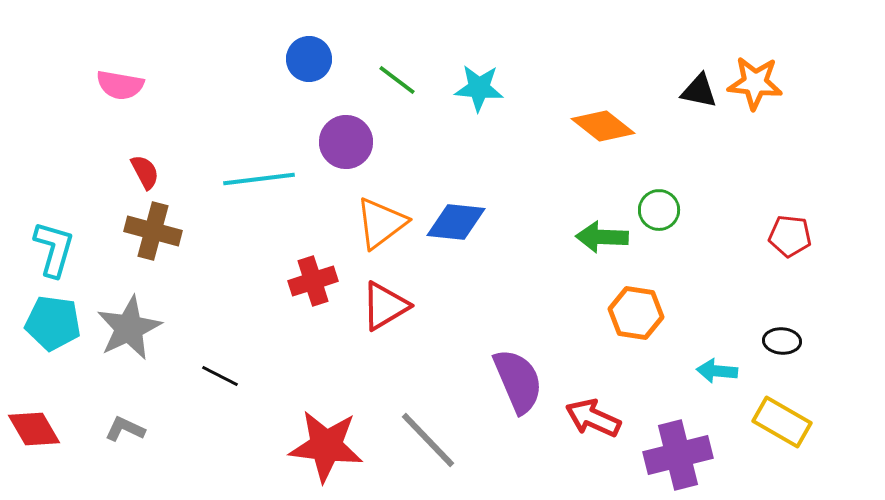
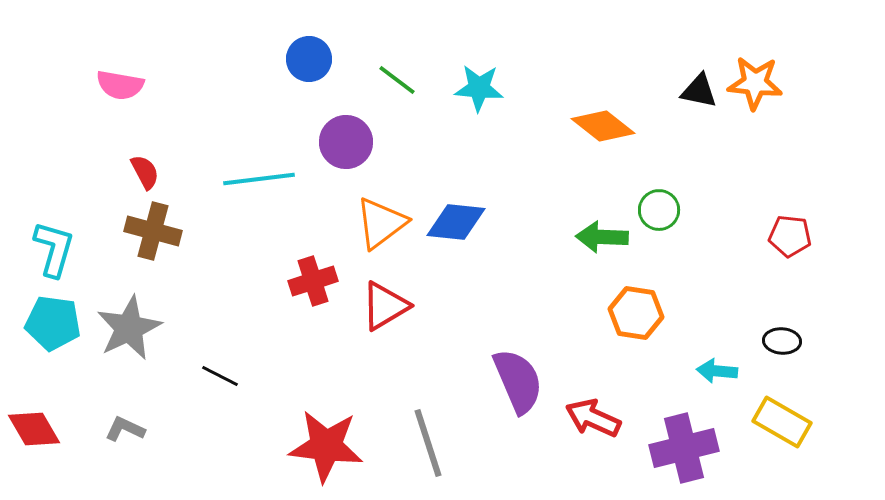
gray line: moved 3 px down; rotated 26 degrees clockwise
purple cross: moved 6 px right, 7 px up
